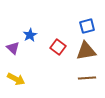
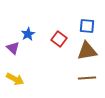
blue square: rotated 21 degrees clockwise
blue star: moved 2 px left, 1 px up
red square: moved 1 px right, 8 px up
brown triangle: moved 1 px right
yellow arrow: moved 1 px left
